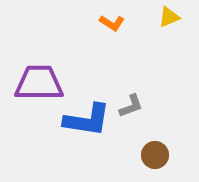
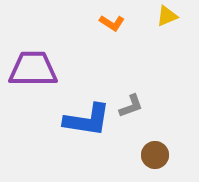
yellow triangle: moved 2 px left, 1 px up
purple trapezoid: moved 6 px left, 14 px up
